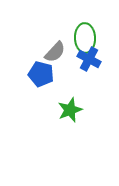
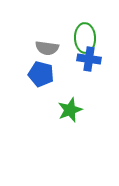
gray semicircle: moved 8 px left, 4 px up; rotated 55 degrees clockwise
blue cross: rotated 20 degrees counterclockwise
